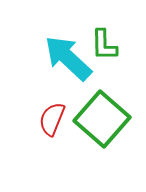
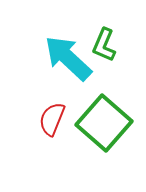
green L-shape: rotated 24 degrees clockwise
green square: moved 2 px right, 4 px down
